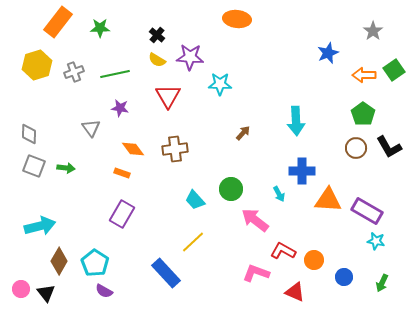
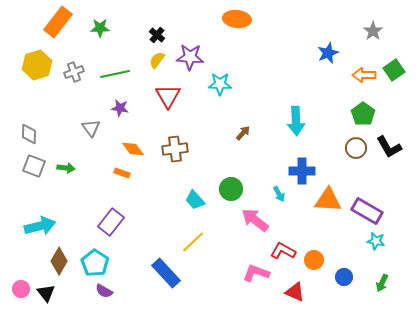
yellow semicircle at (157, 60): rotated 96 degrees clockwise
purple rectangle at (122, 214): moved 11 px left, 8 px down; rotated 8 degrees clockwise
